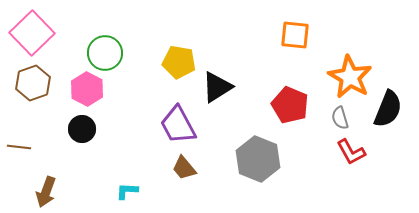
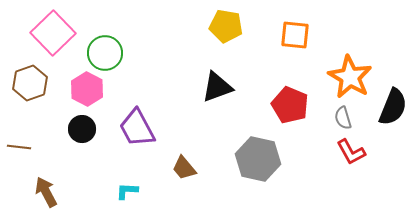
pink square: moved 21 px right
yellow pentagon: moved 47 px right, 36 px up
brown hexagon: moved 3 px left
black triangle: rotated 12 degrees clockwise
black semicircle: moved 5 px right, 2 px up
gray semicircle: moved 3 px right
purple trapezoid: moved 41 px left, 3 px down
gray hexagon: rotated 9 degrees counterclockwise
brown arrow: rotated 132 degrees clockwise
